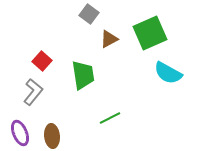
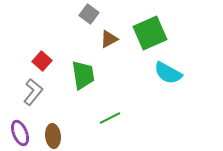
brown ellipse: moved 1 px right
